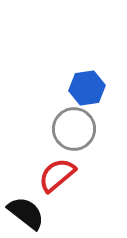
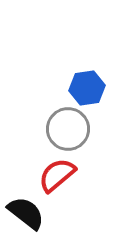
gray circle: moved 6 px left
